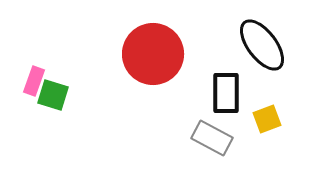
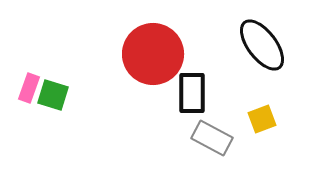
pink rectangle: moved 5 px left, 7 px down
black rectangle: moved 34 px left
yellow square: moved 5 px left
